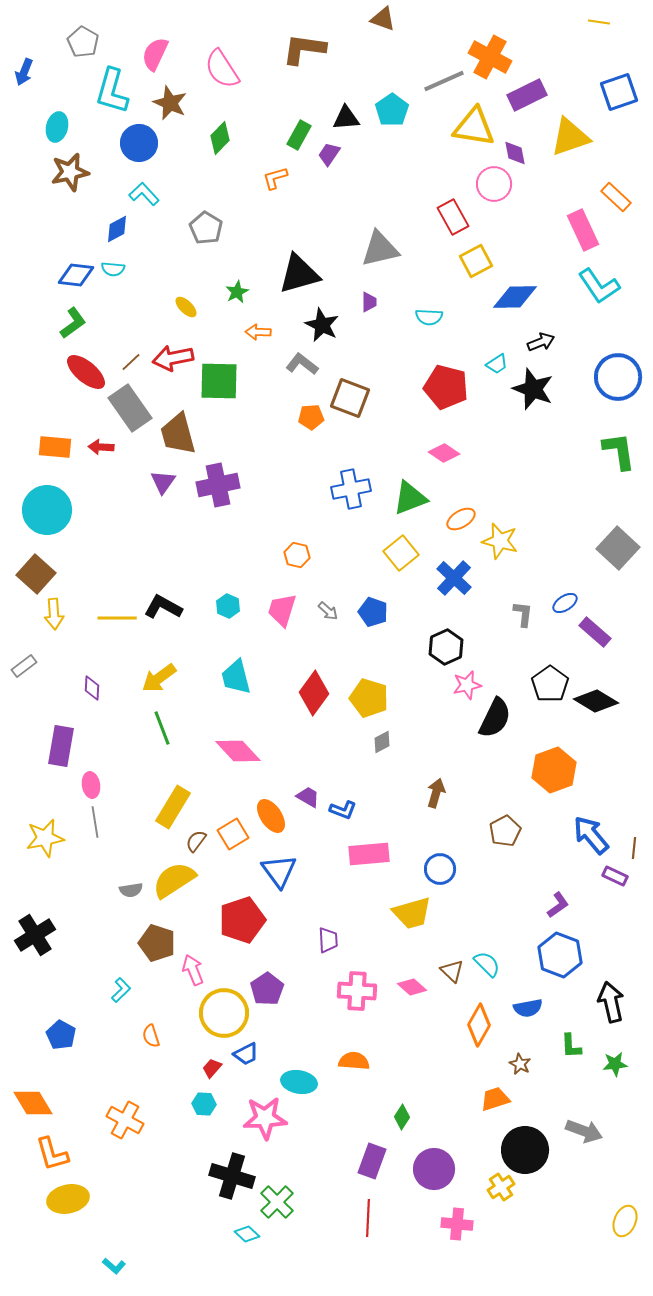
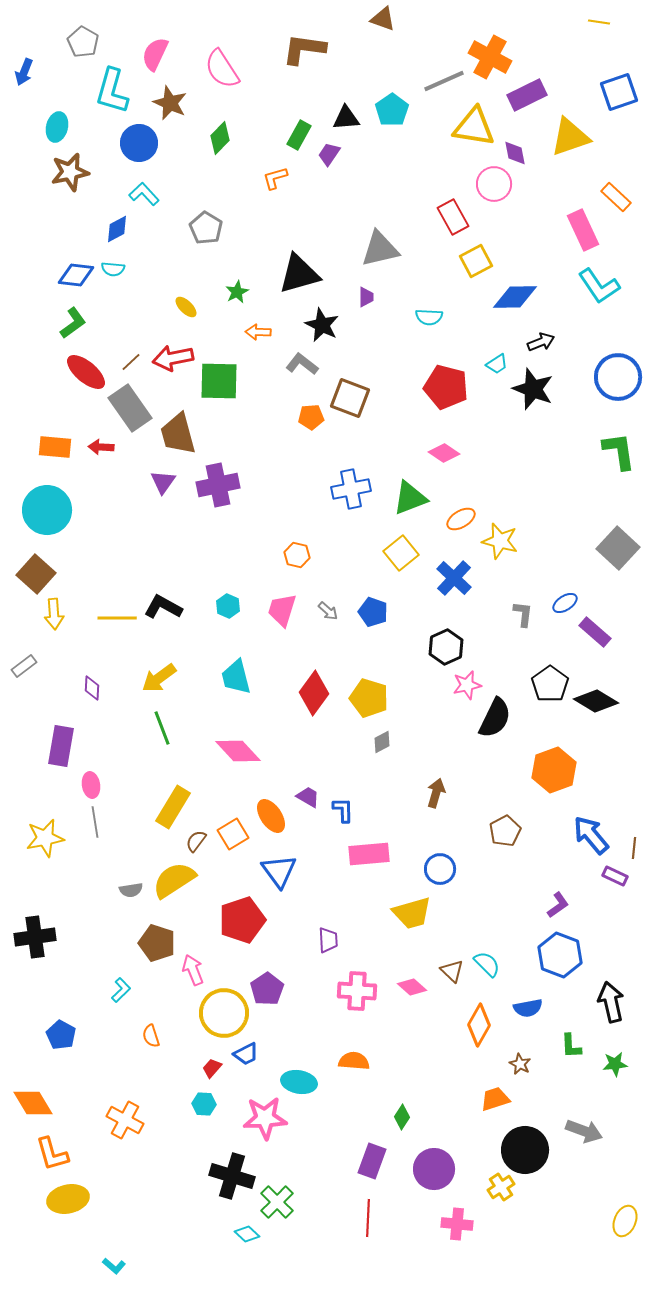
purple trapezoid at (369, 302): moved 3 px left, 5 px up
blue L-shape at (343, 810): rotated 112 degrees counterclockwise
black cross at (35, 935): moved 2 px down; rotated 24 degrees clockwise
